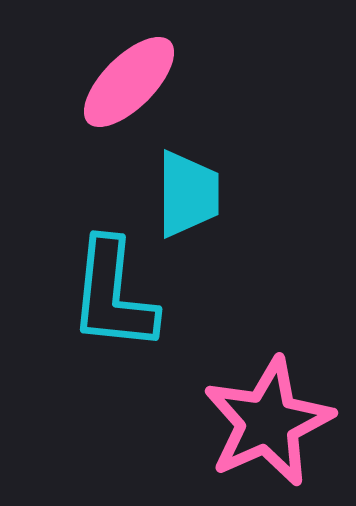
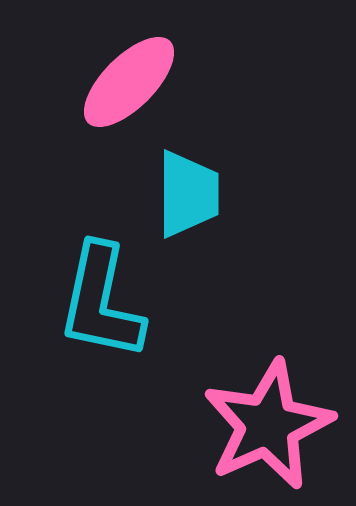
cyan L-shape: moved 12 px left, 7 px down; rotated 6 degrees clockwise
pink star: moved 3 px down
